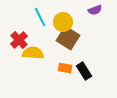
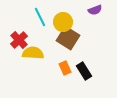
orange rectangle: rotated 56 degrees clockwise
